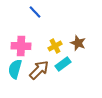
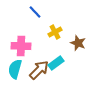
yellow cross: moved 14 px up
cyan rectangle: moved 7 px left, 1 px up
